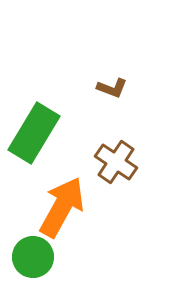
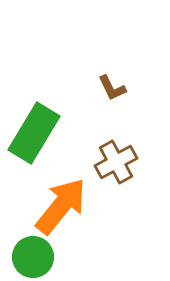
brown L-shape: rotated 44 degrees clockwise
brown cross: rotated 27 degrees clockwise
orange arrow: moved 1 px left, 1 px up; rotated 10 degrees clockwise
